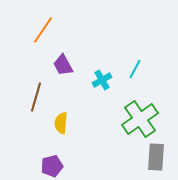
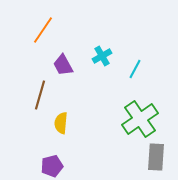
cyan cross: moved 24 px up
brown line: moved 4 px right, 2 px up
